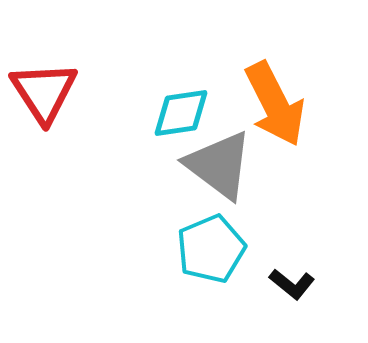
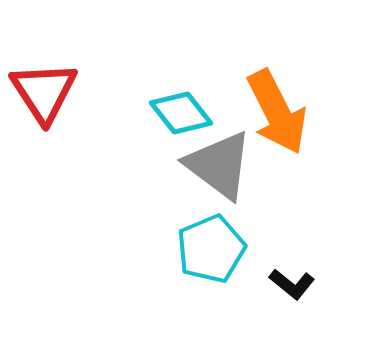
orange arrow: moved 2 px right, 8 px down
cyan diamond: rotated 60 degrees clockwise
